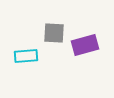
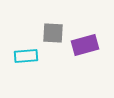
gray square: moved 1 px left
